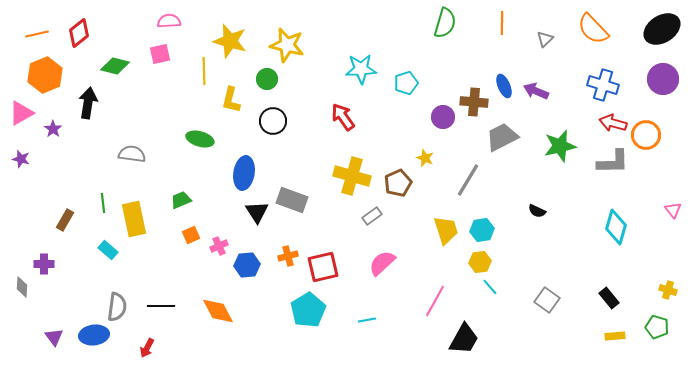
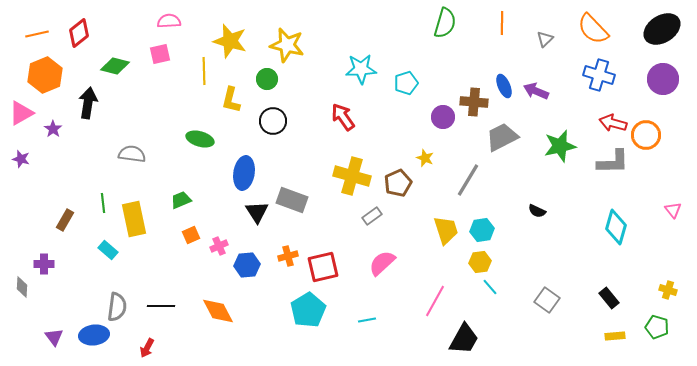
blue cross at (603, 85): moved 4 px left, 10 px up
